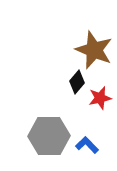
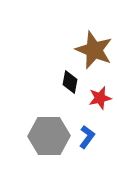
black diamond: moved 7 px left; rotated 30 degrees counterclockwise
blue L-shape: moved 8 px up; rotated 80 degrees clockwise
